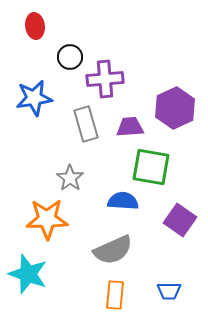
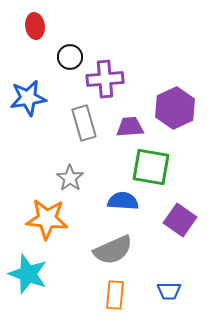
blue star: moved 6 px left
gray rectangle: moved 2 px left, 1 px up
orange star: rotated 6 degrees clockwise
